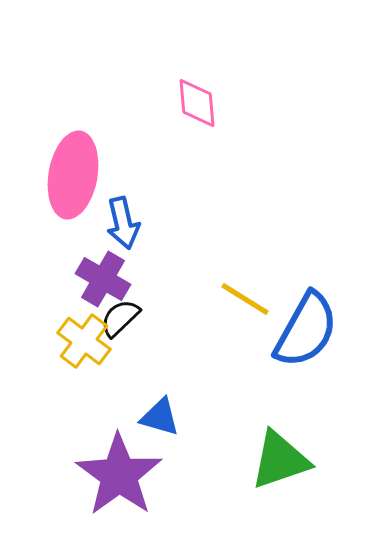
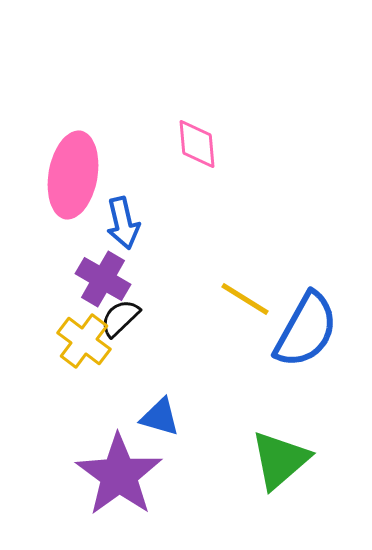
pink diamond: moved 41 px down
green triangle: rotated 22 degrees counterclockwise
